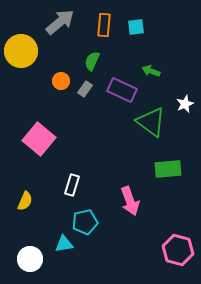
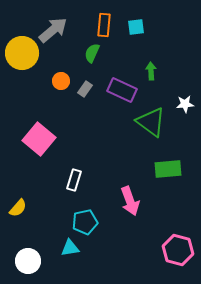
gray arrow: moved 7 px left, 8 px down
yellow circle: moved 1 px right, 2 px down
green semicircle: moved 8 px up
green arrow: rotated 66 degrees clockwise
white star: rotated 18 degrees clockwise
white rectangle: moved 2 px right, 5 px up
yellow semicircle: moved 7 px left, 7 px down; rotated 18 degrees clockwise
cyan triangle: moved 6 px right, 4 px down
white circle: moved 2 px left, 2 px down
